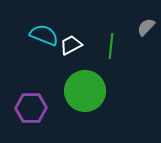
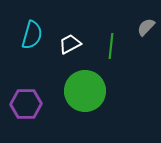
cyan semicircle: moved 12 px left; rotated 84 degrees clockwise
white trapezoid: moved 1 px left, 1 px up
purple hexagon: moved 5 px left, 4 px up
